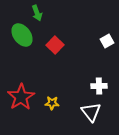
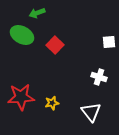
green arrow: rotated 91 degrees clockwise
green ellipse: rotated 25 degrees counterclockwise
white square: moved 2 px right, 1 px down; rotated 24 degrees clockwise
white cross: moved 9 px up; rotated 21 degrees clockwise
red star: rotated 28 degrees clockwise
yellow star: rotated 16 degrees counterclockwise
